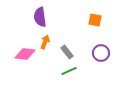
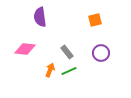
orange square: rotated 24 degrees counterclockwise
orange arrow: moved 5 px right, 28 px down
pink diamond: moved 5 px up
